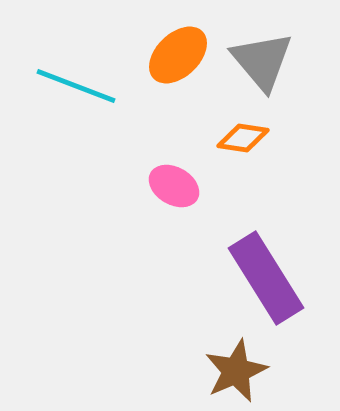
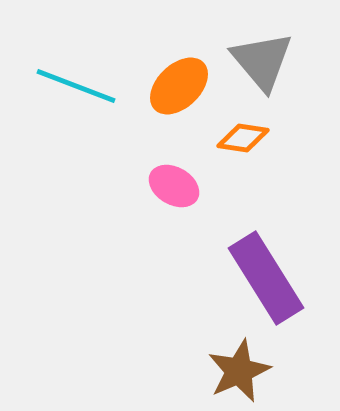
orange ellipse: moved 1 px right, 31 px down
brown star: moved 3 px right
